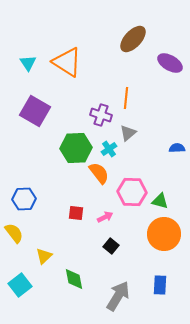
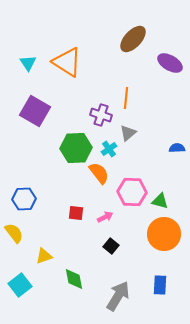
yellow triangle: rotated 24 degrees clockwise
